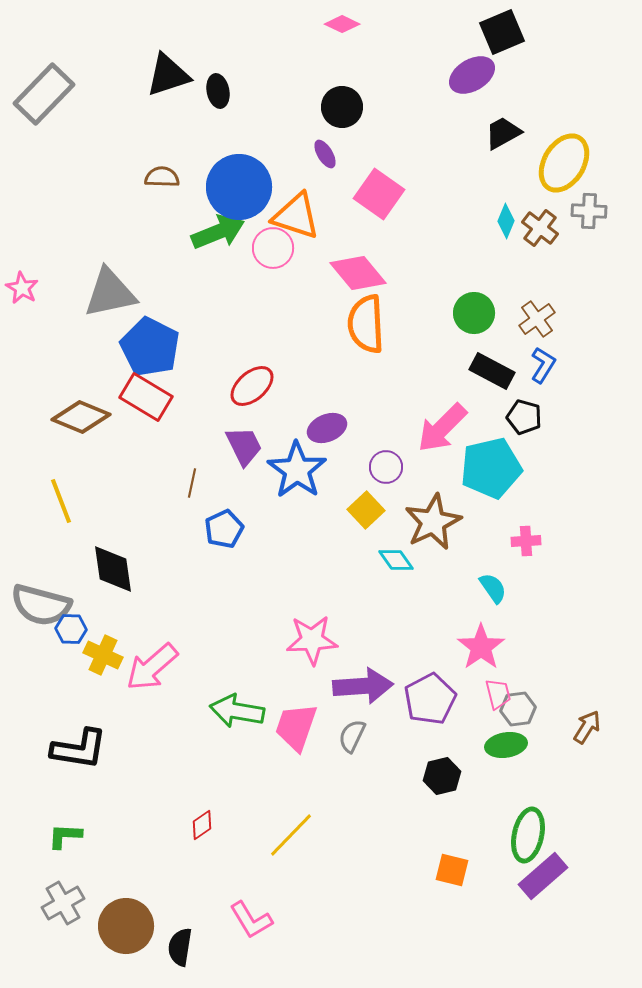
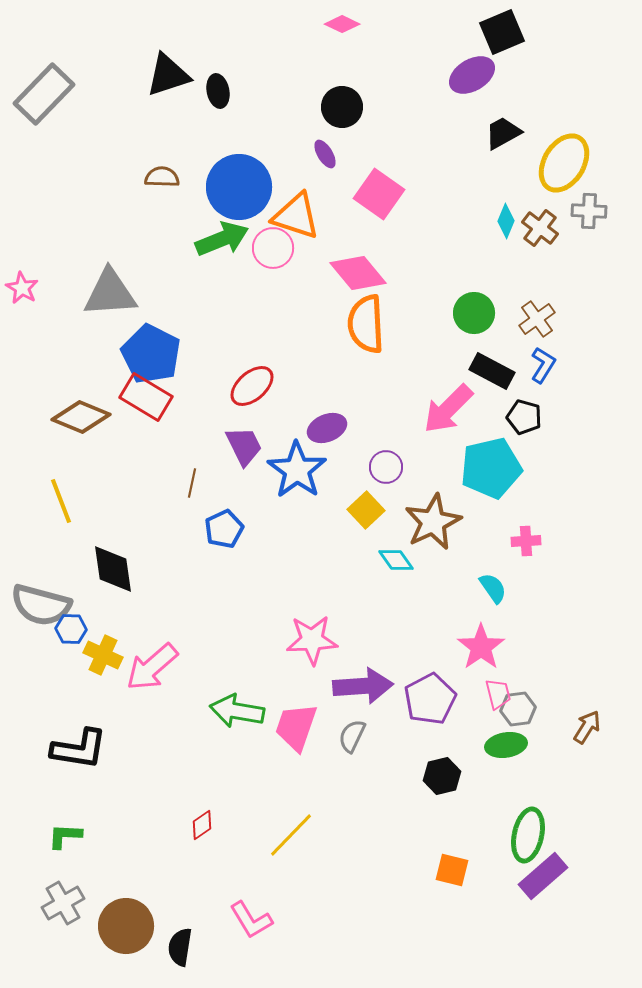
green arrow at (218, 232): moved 4 px right, 7 px down
gray triangle at (110, 293): rotated 8 degrees clockwise
blue pentagon at (150, 347): moved 1 px right, 7 px down
pink arrow at (442, 428): moved 6 px right, 19 px up
